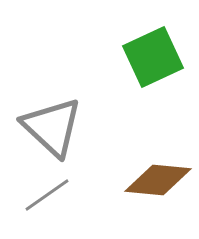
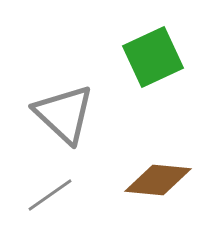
gray triangle: moved 12 px right, 13 px up
gray line: moved 3 px right
